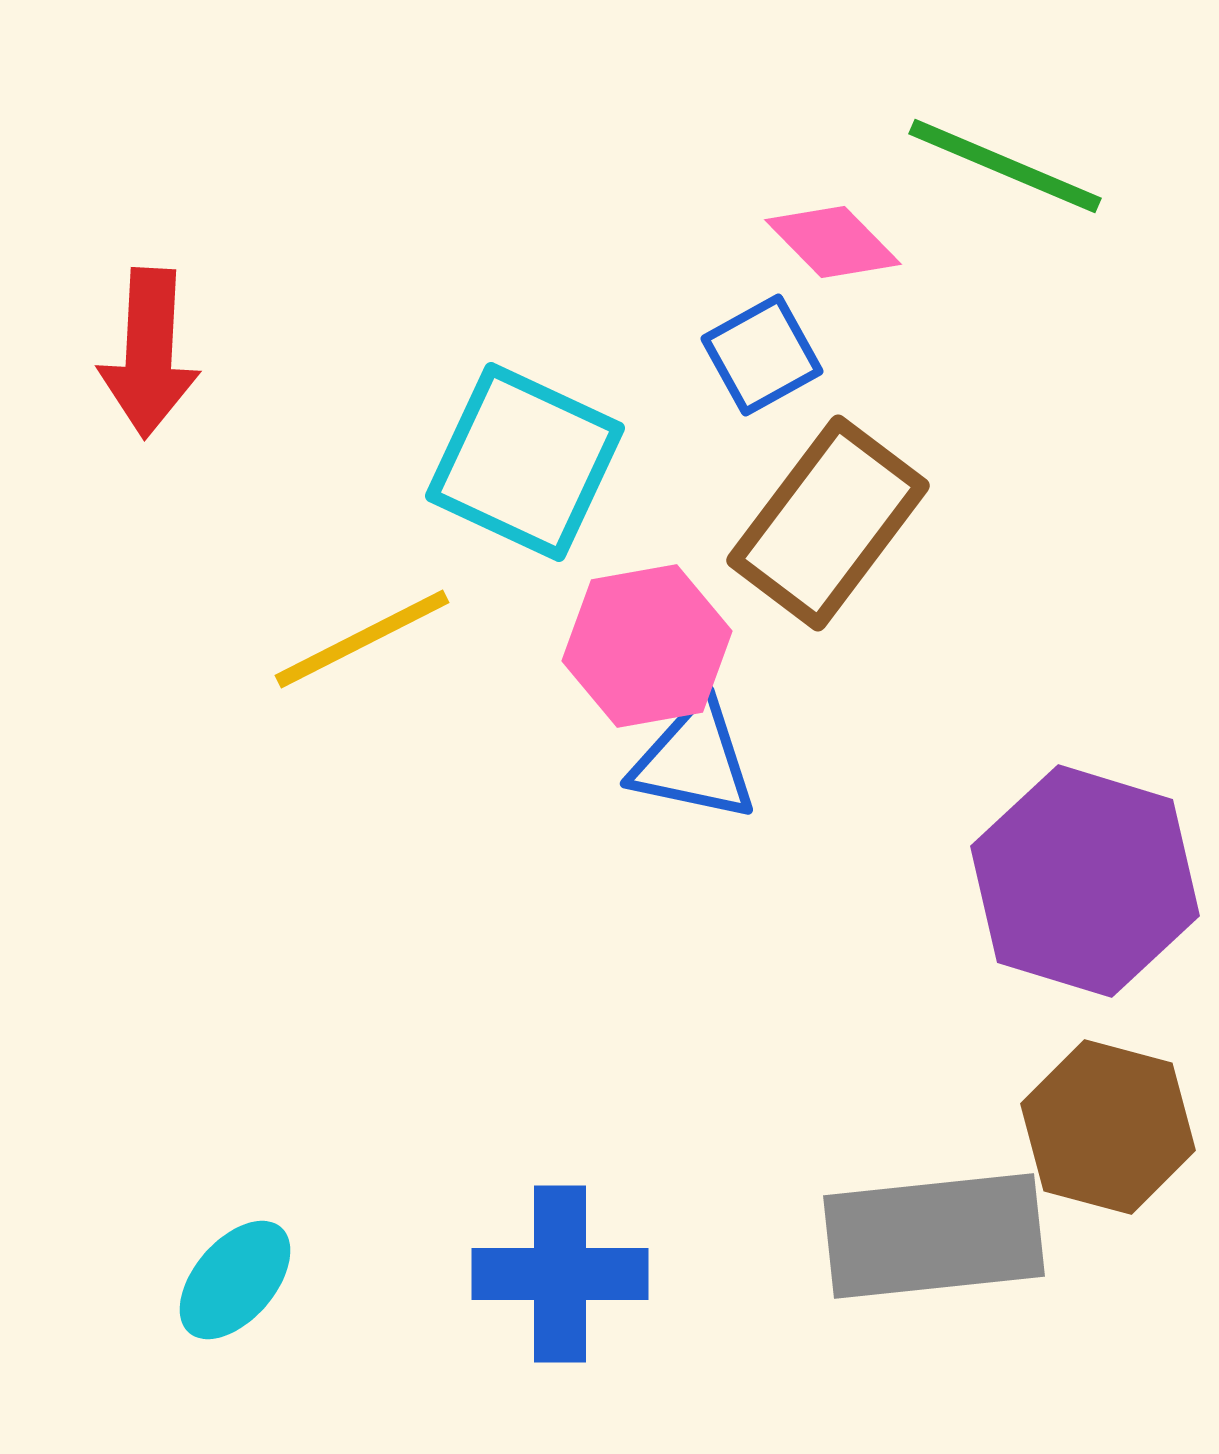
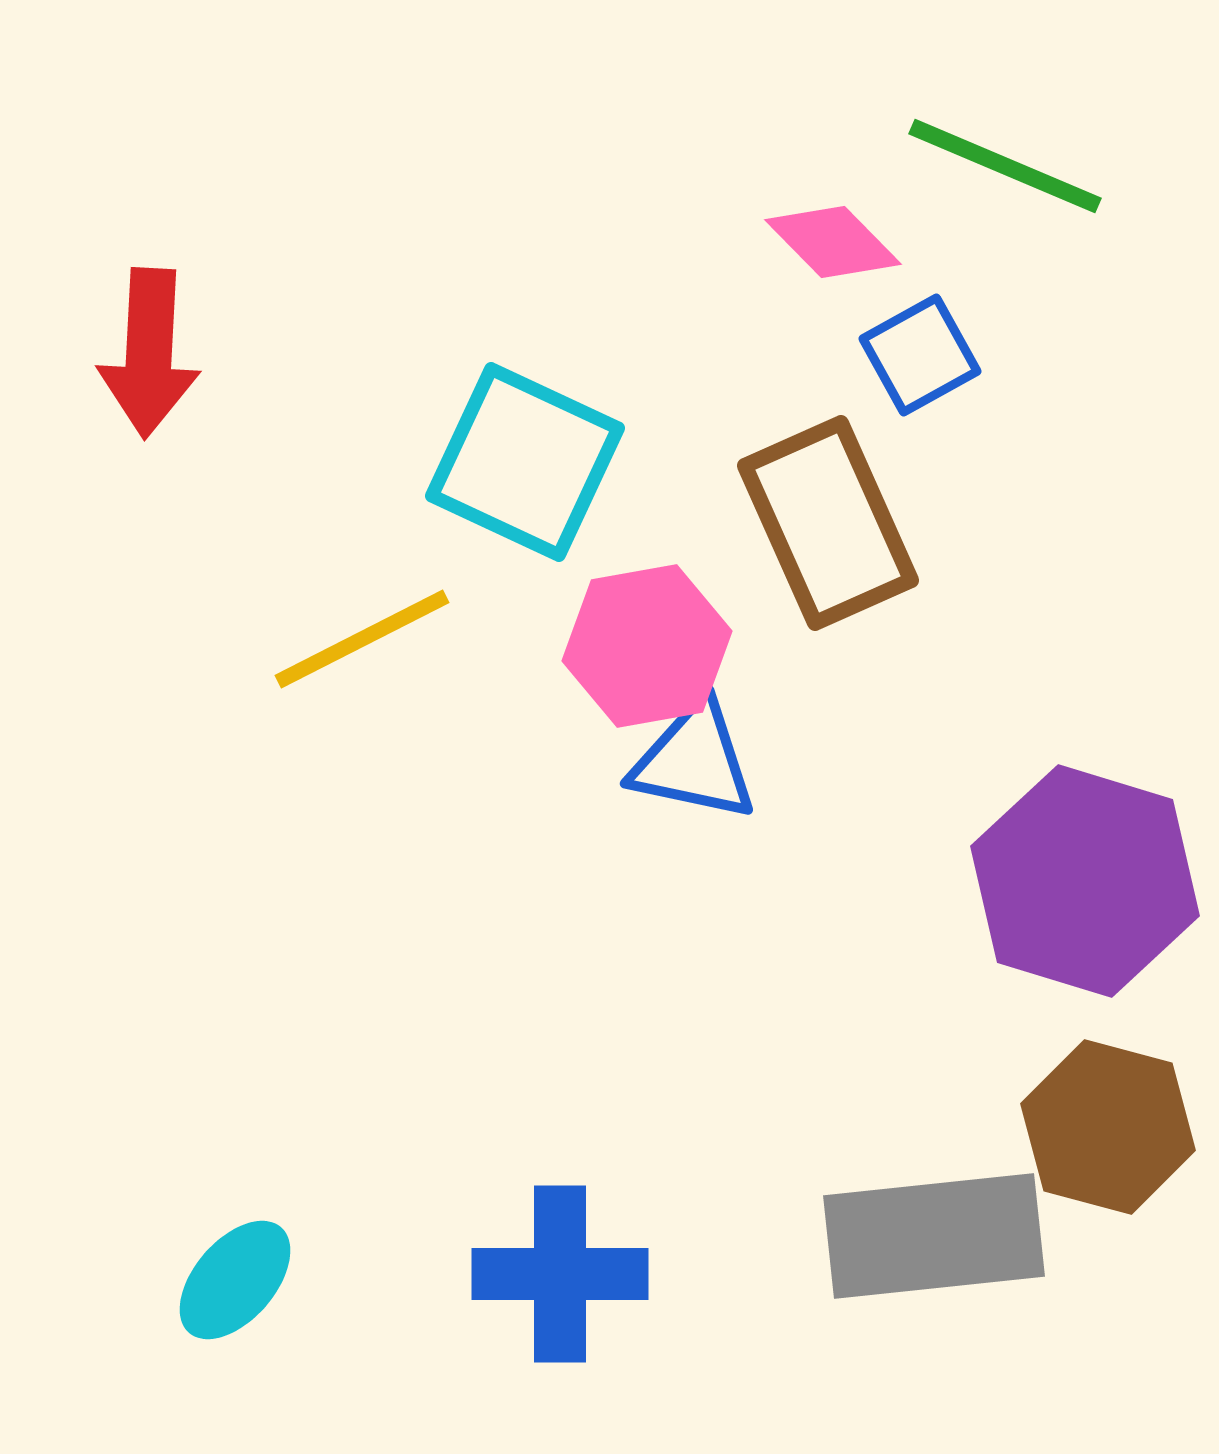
blue square: moved 158 px right
brown rectangle: rotated 61 degrees counterclockwise
